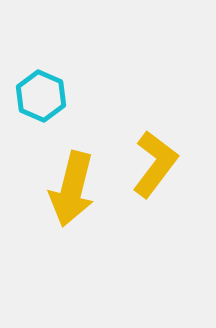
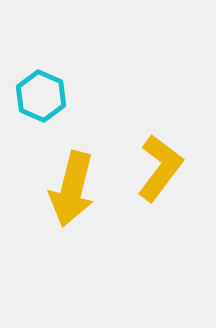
yellow L-shape: moved 5 px right, 4 px down
